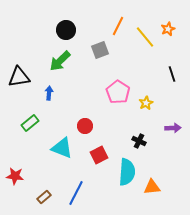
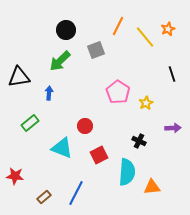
gray square: moved 4 px left
